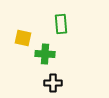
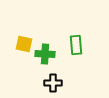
green rectangle: moved 15 px right, 21 px down
yellow square: moved 1 px right, 6 px down
